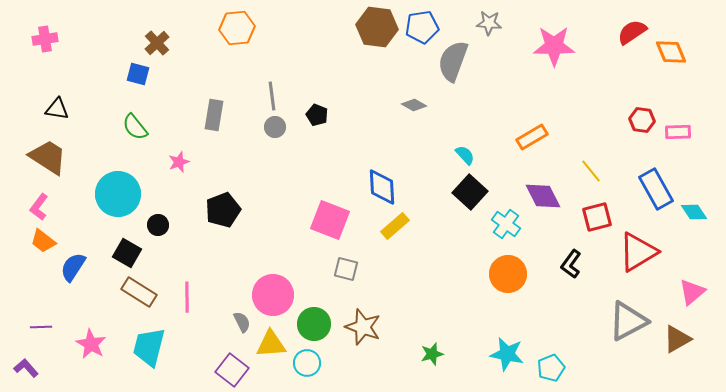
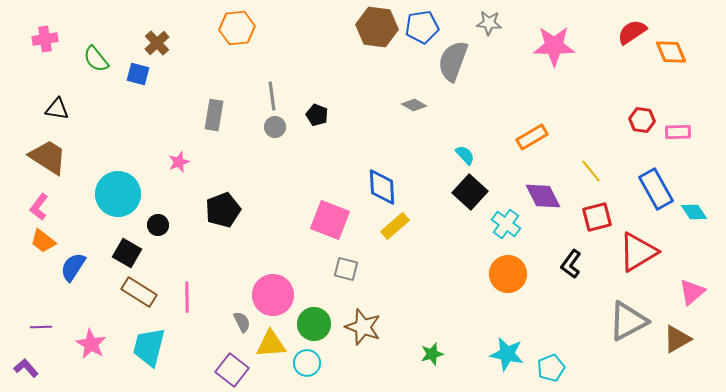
green semicircle at (135, 127): moved 39 px left, 68 px up
